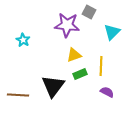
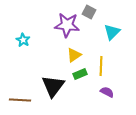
yellow triangle: rotated 14 degrees counterclockwise
brown line: moved 2 px right, 5 px down
